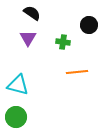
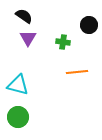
black semicircle: moved 8 px left, 3 px down
green circle: moved 2 px right
